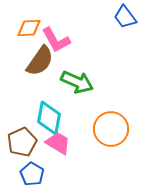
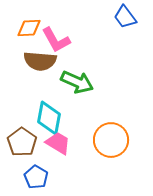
brown semicircle: rotated 60 degrees clockwise
orange circle: moved 11 px down
brown pentagon: rotated 12 degrees counterclockwise
blue pentagon: moved 4 px right, 3 px down
